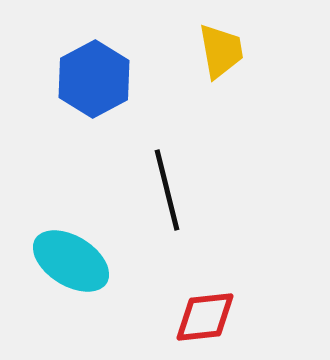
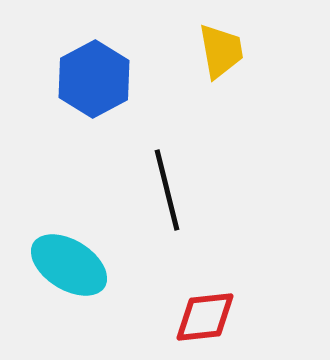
cyan ellipse: moved 2 px left, 4 px down
